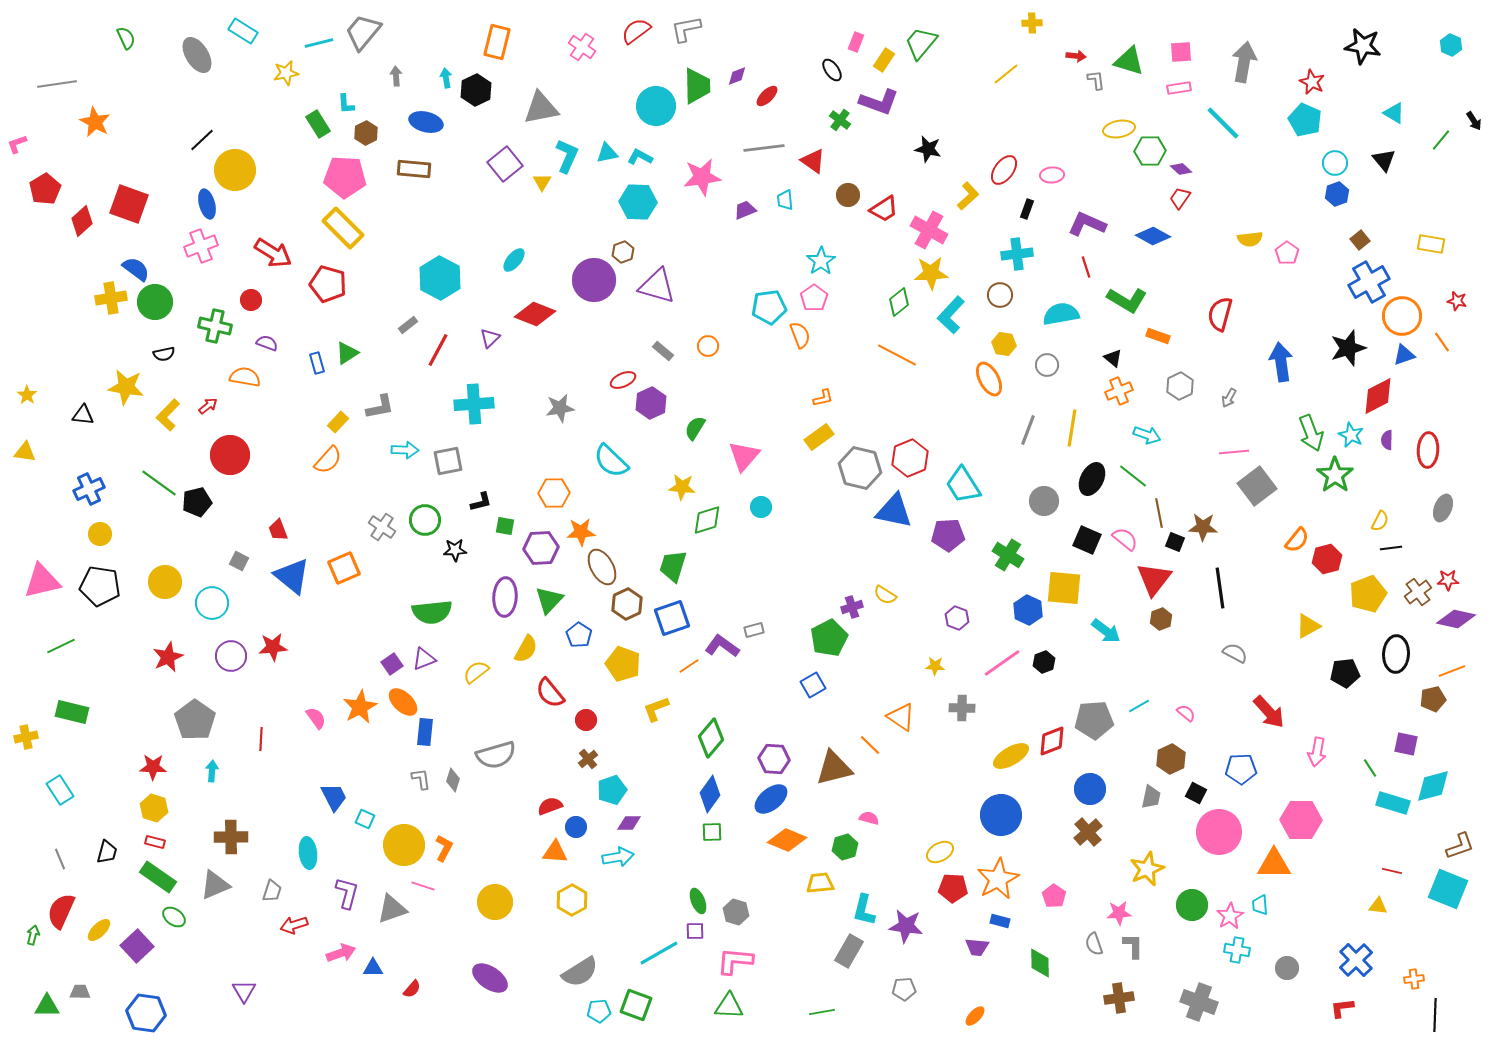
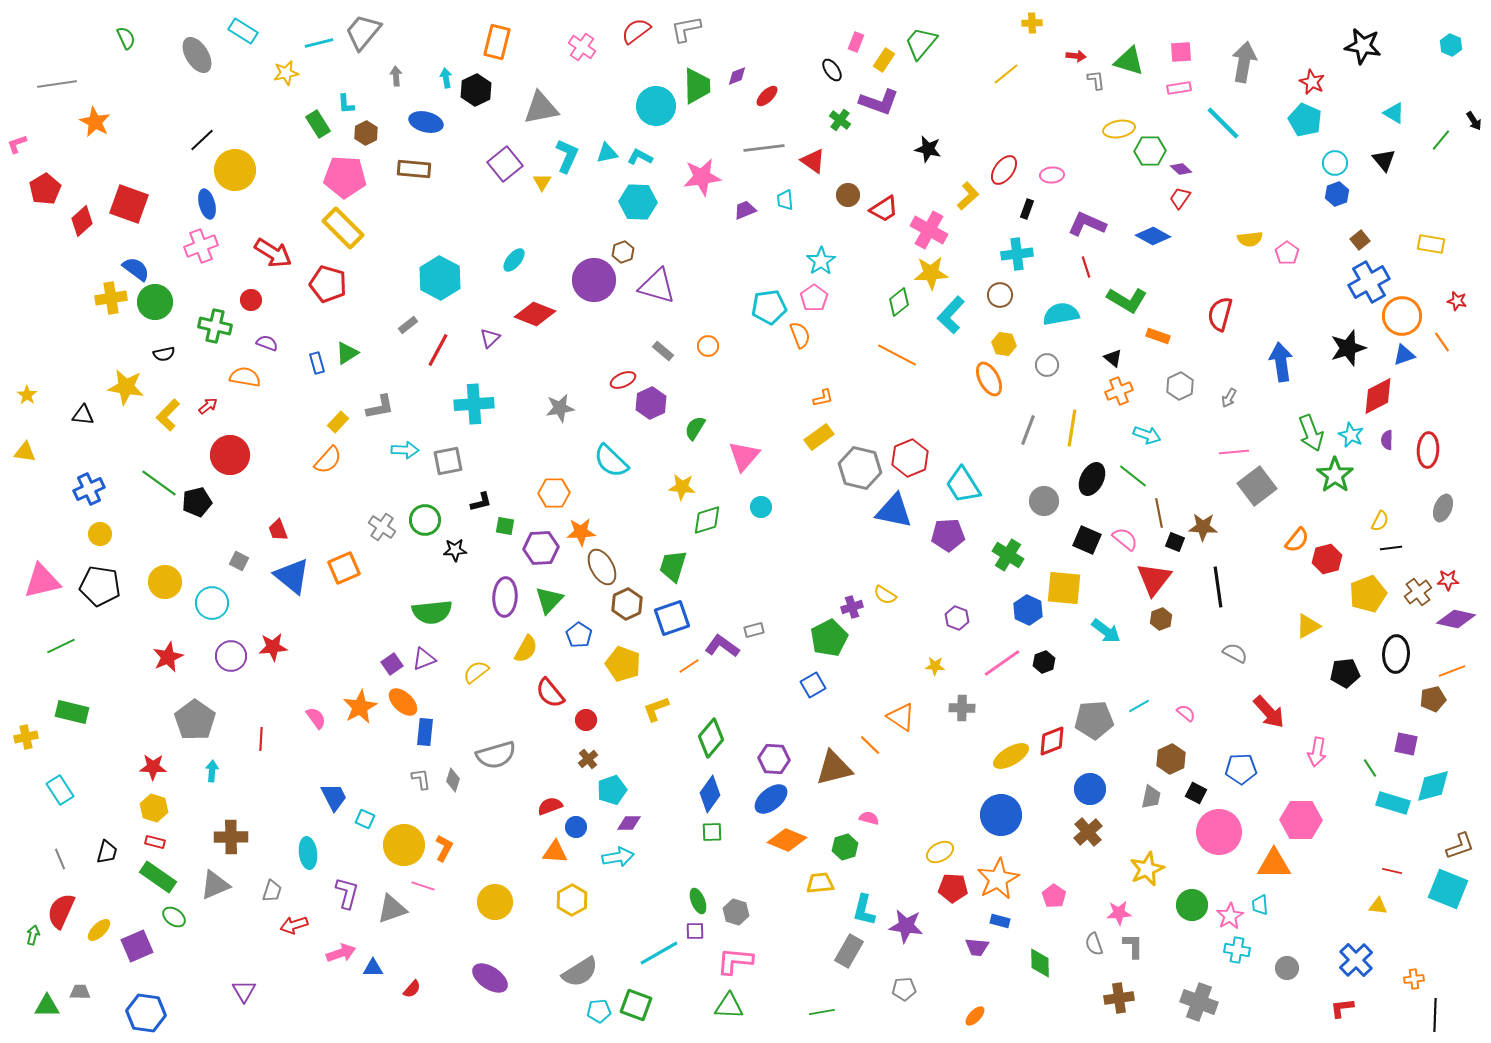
black line at (1220, 588): moved 2 px left, 1 px up
purple square at (137, 946): rotated 20 degrees clockwise
